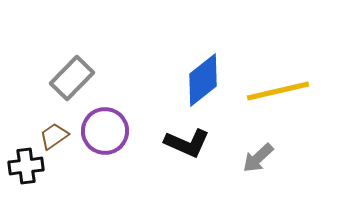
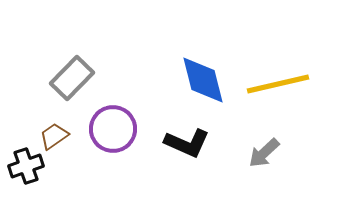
blue diamond: rotated 66 degrees counterclockwise
yellow line: moved 7 px up
purple circle: moved 8 px right, 2 px up
gray arrow: moved 6 px right, 5 px up
black cross: rotated 12 degrees counterclockwise
